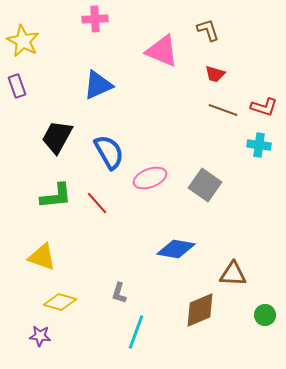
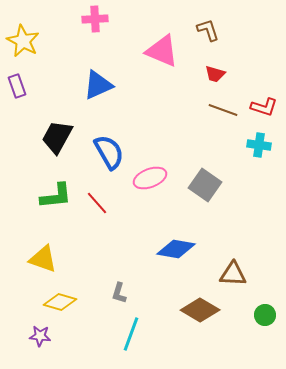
yellow triangle: moved 1 px right, 2 px down
brown diamond: rotated 54 degrees clockwise
cyan line: moved 5 px left, 2 px down
